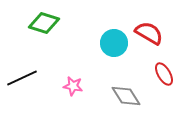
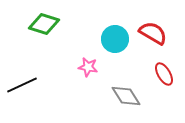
green diamond: moved 1 px down
red semicircle: moved 4 px right
cyan circle: moved 1 px right, 4 px up
black line: moved 7 px down
pink star: moved 15 px right, 19 px up
